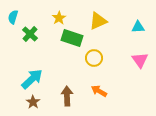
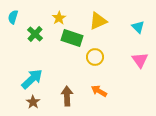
cyan triangle: rotated 48 degrees clockwise
green cross: moved 5 px right
yellow circle: moved 1 px right, 1 px up
